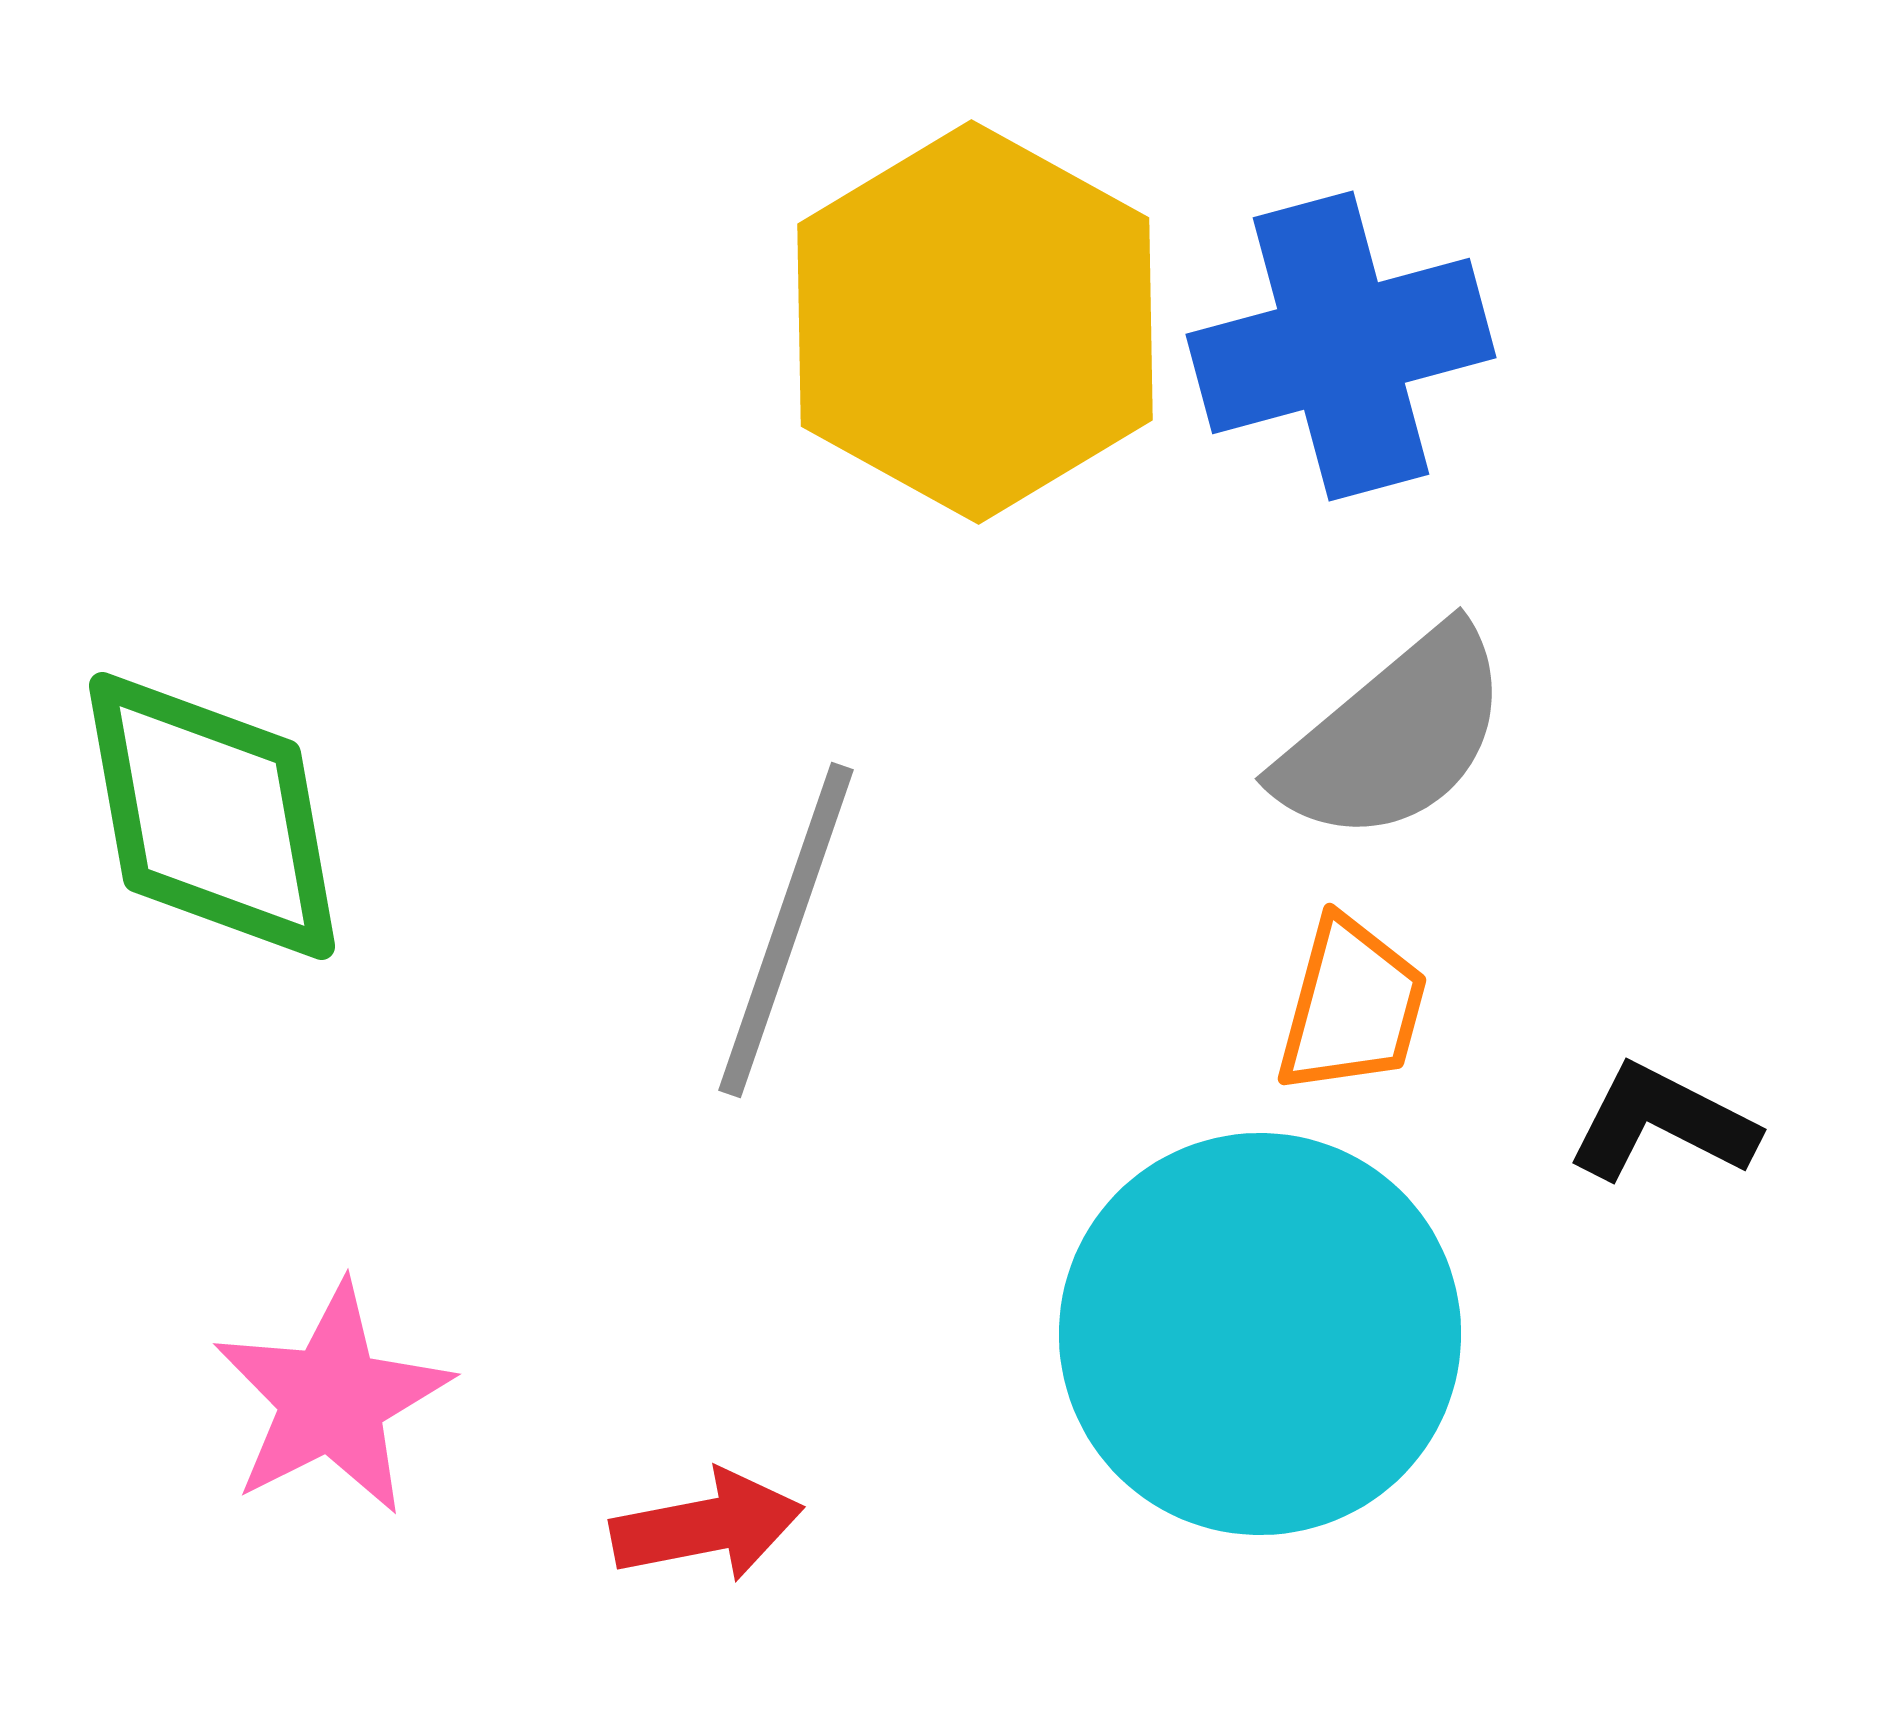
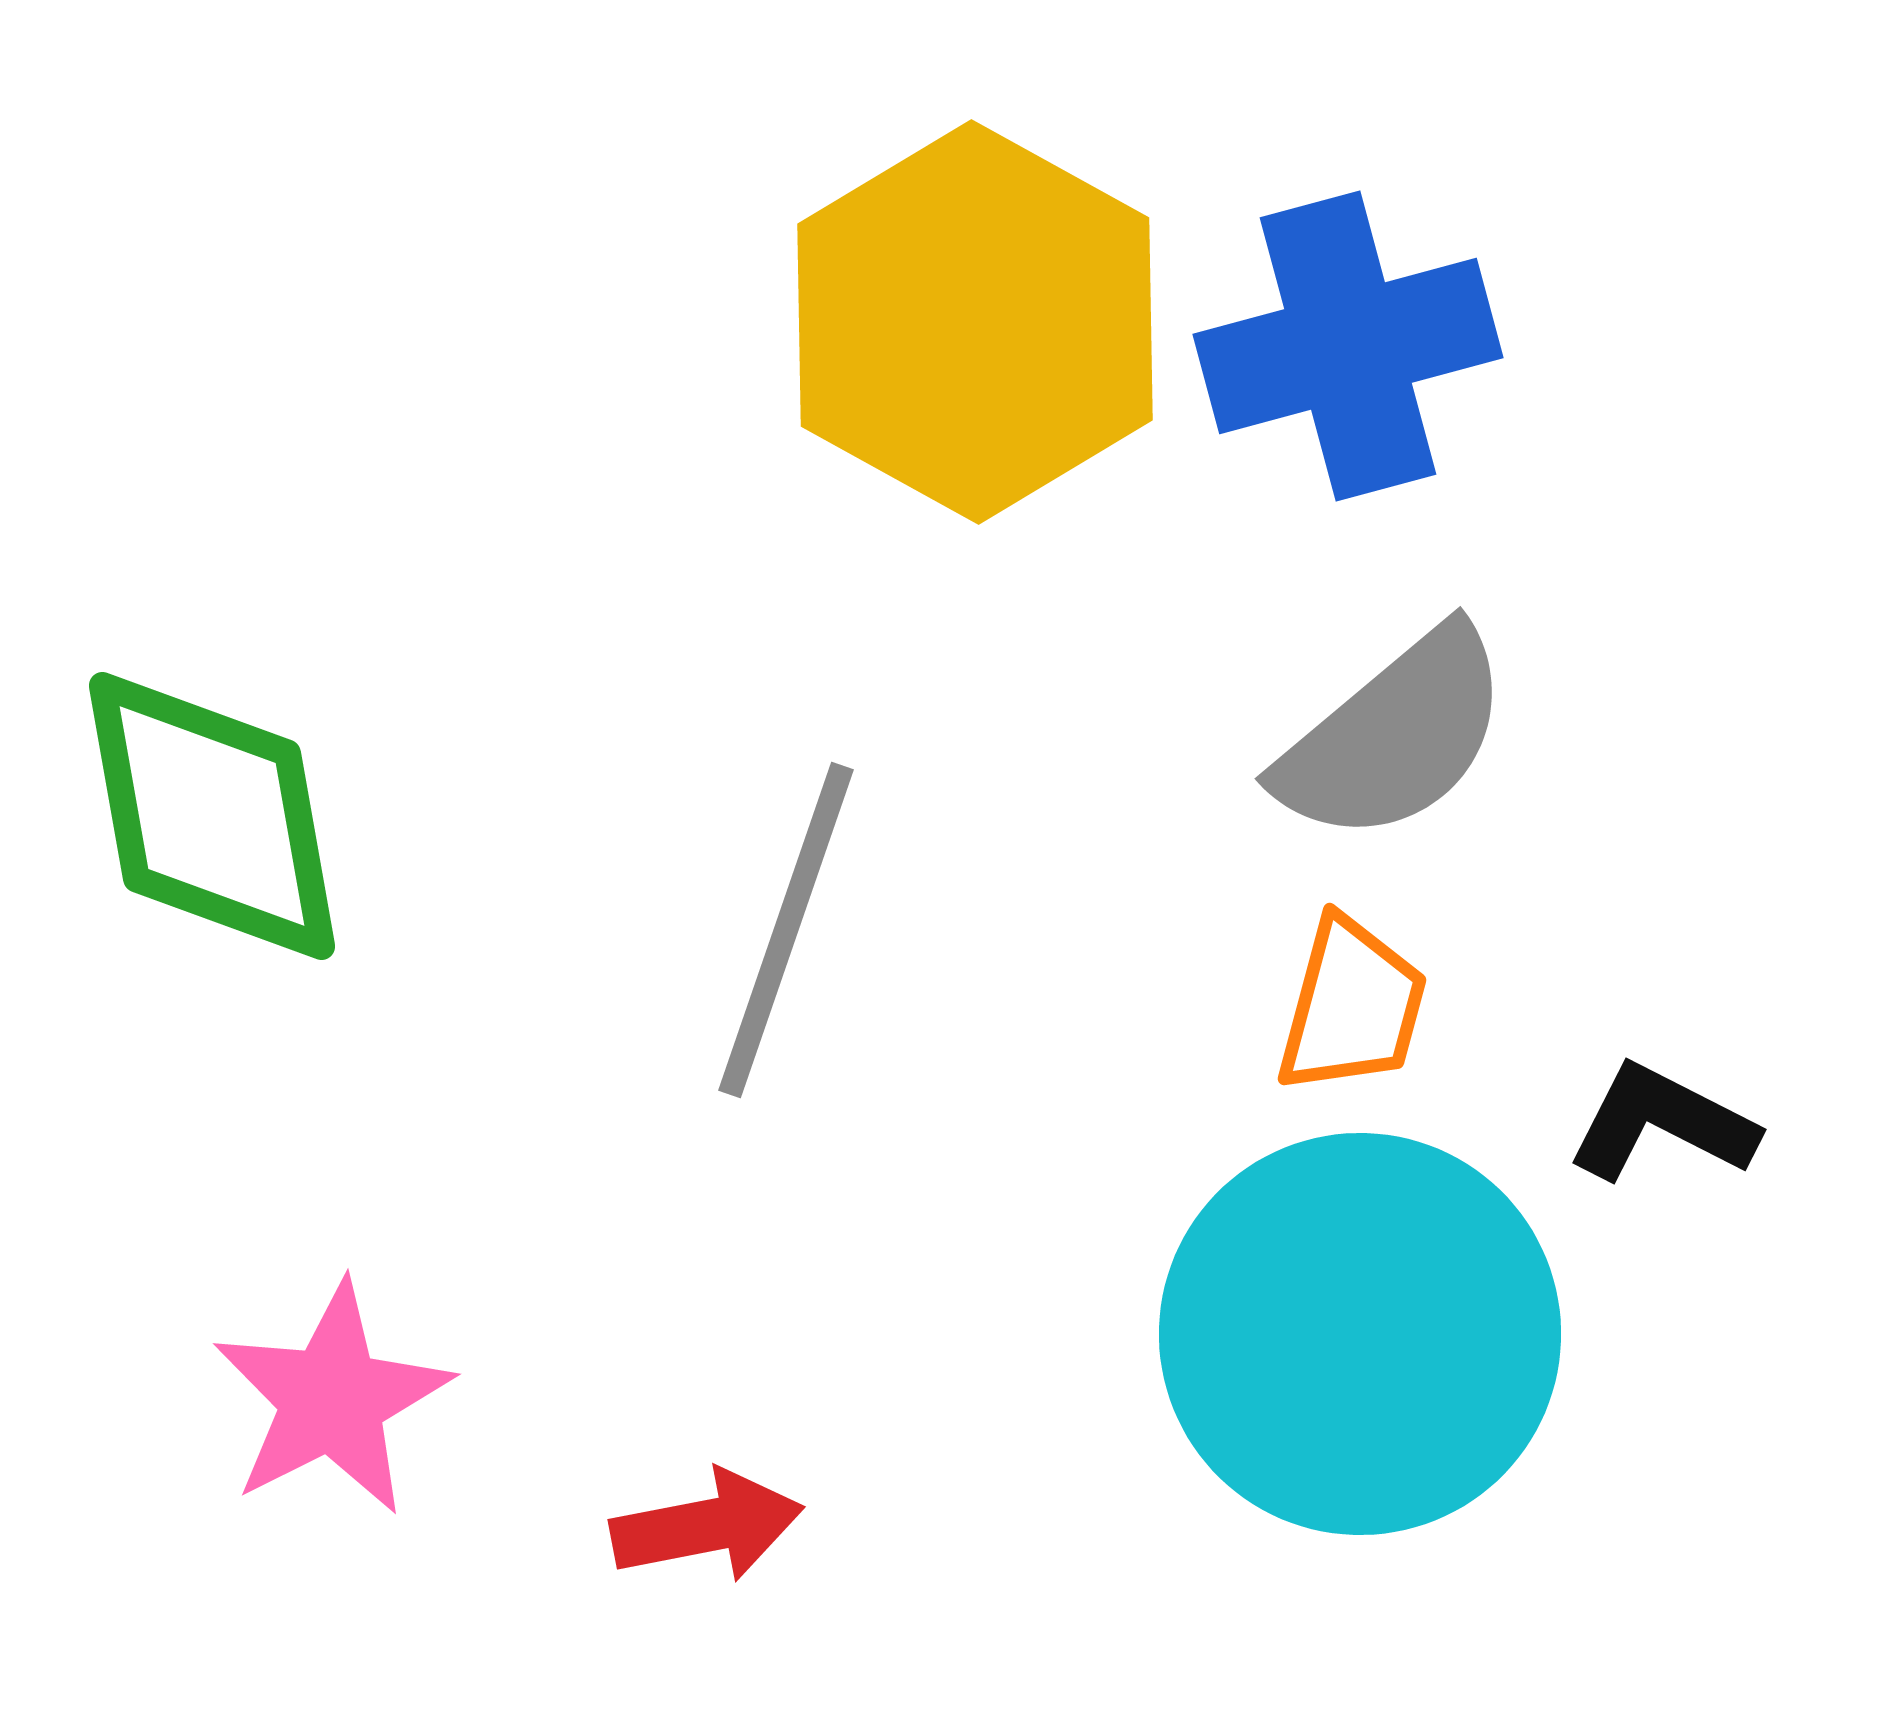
blue cross: moved 7 px right
cyan circle: moved 100 px right
